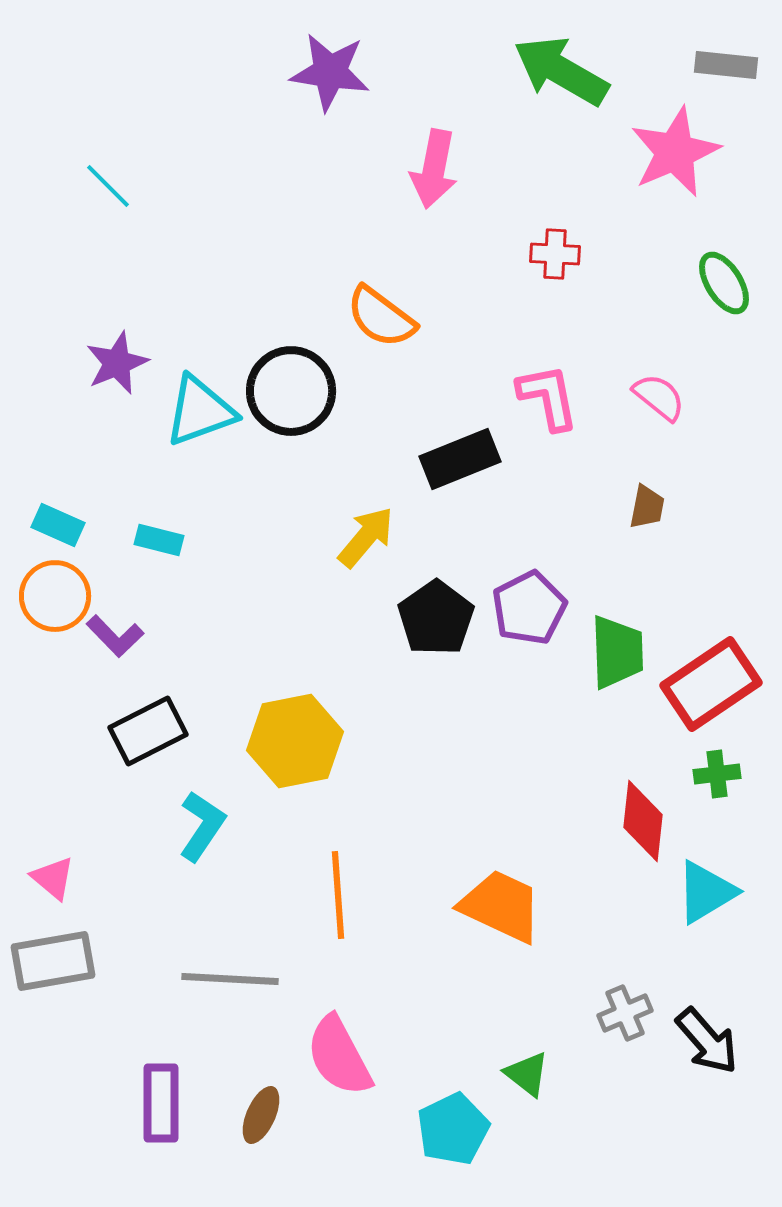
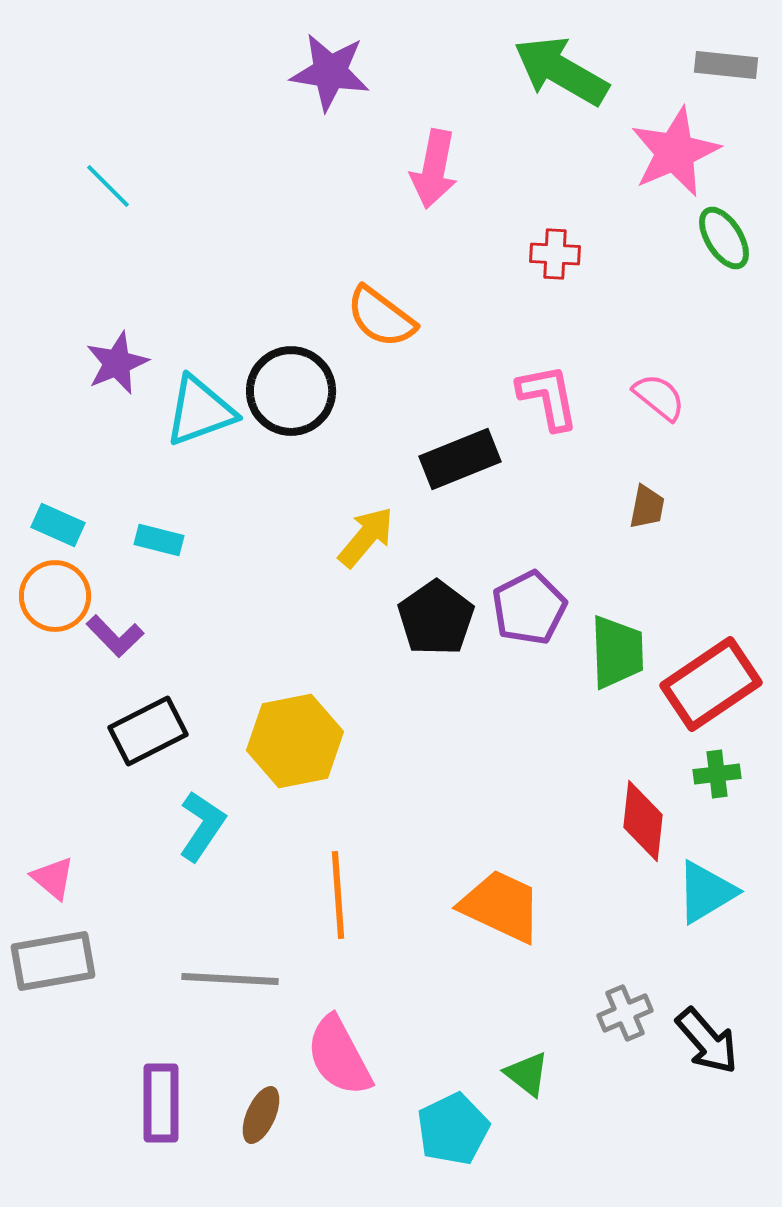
green ellipse at (724, 283): moved 45 px up
